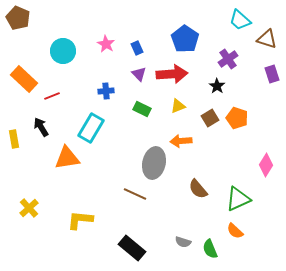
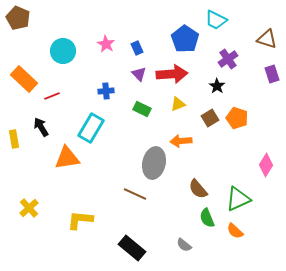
cyan trapezoid: moved 24 px left; rotated 15 degrees counterclockwise
yellow triangle: moved 2 px up
gray semicircle: moved 1 px right, 3 px down; rotated 21 degrees clockwise
green semicircle: moved 3 px left, 31 px up
